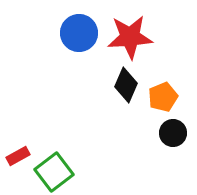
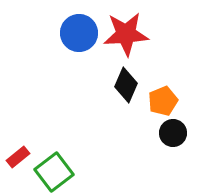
red star: moved 4 px left, 3 px up
orange pentagon: moved 4 px down
red rectangle: moved 1 px down; rotated 10 degrees counterclockwise
